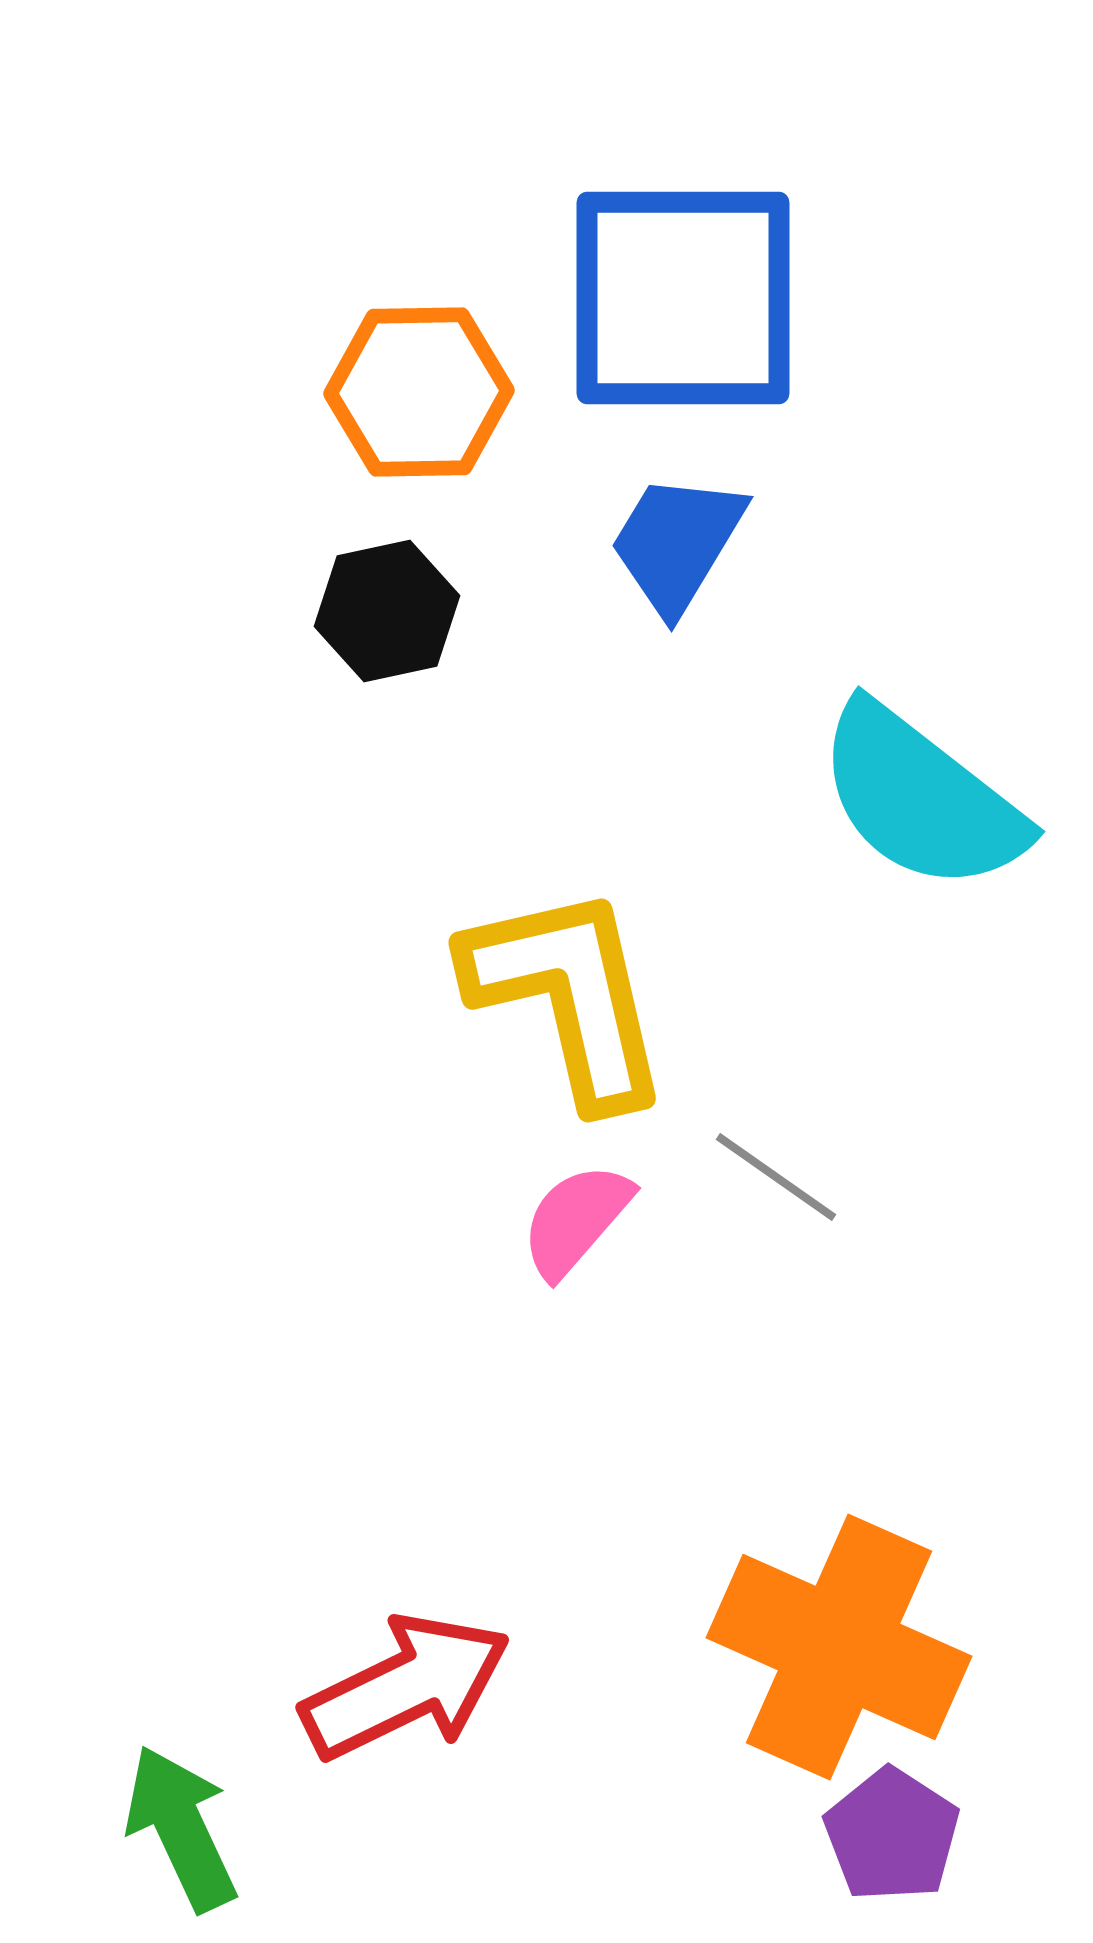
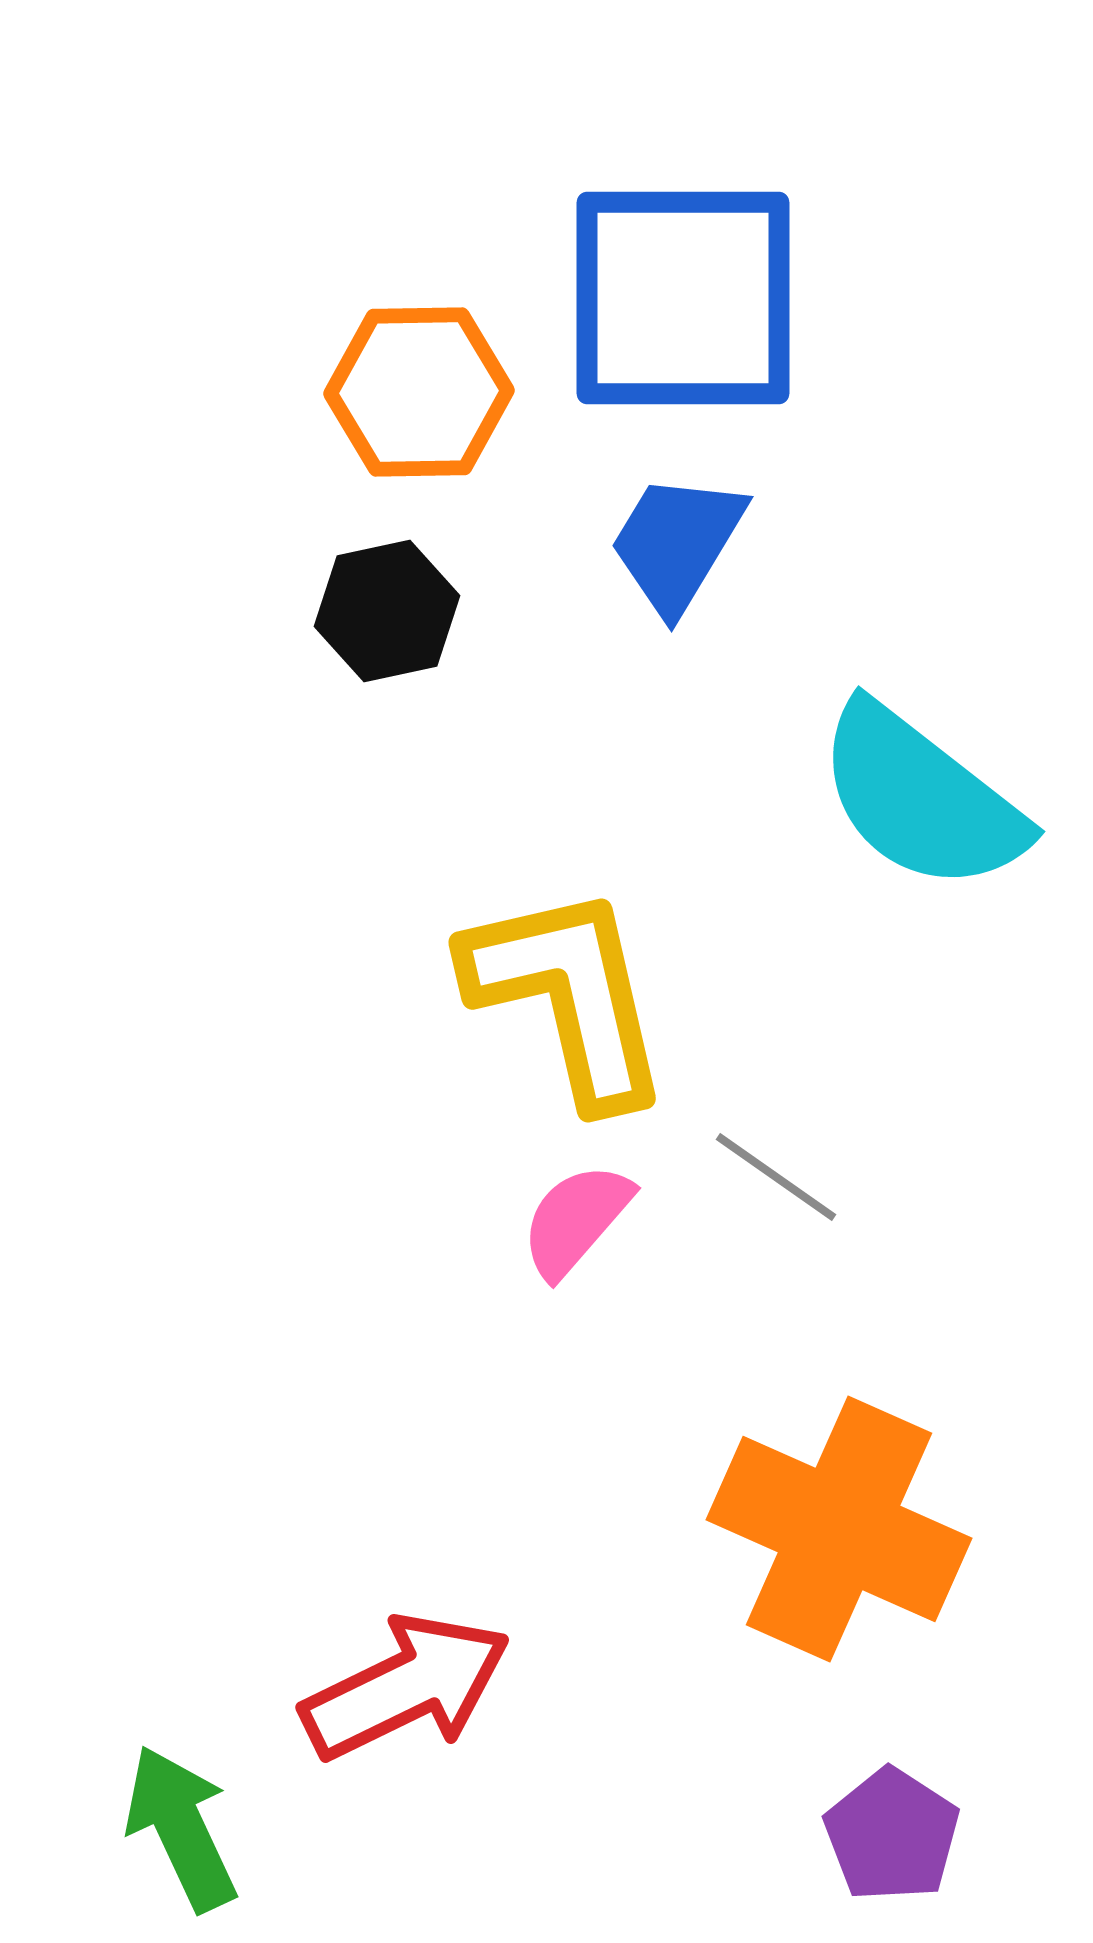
orange cross: moved 118 px up
